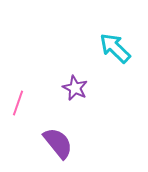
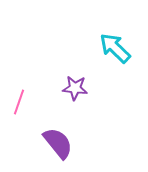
purple star: rotated 20 degrees counterclockwise
pink line: moved 1 px right, 1 px up
